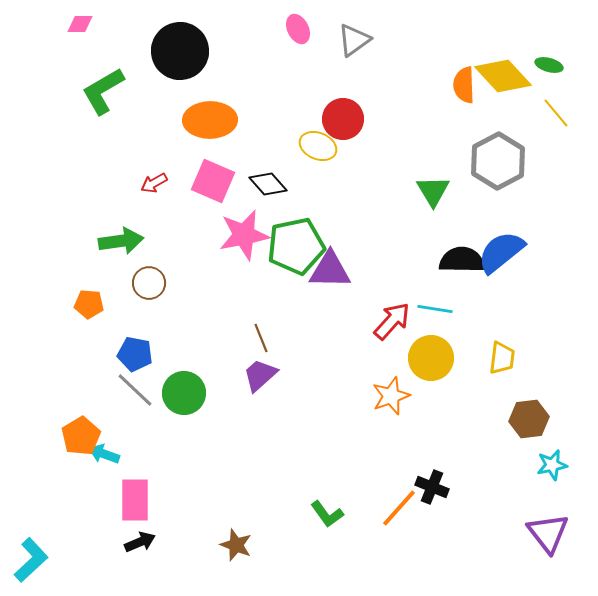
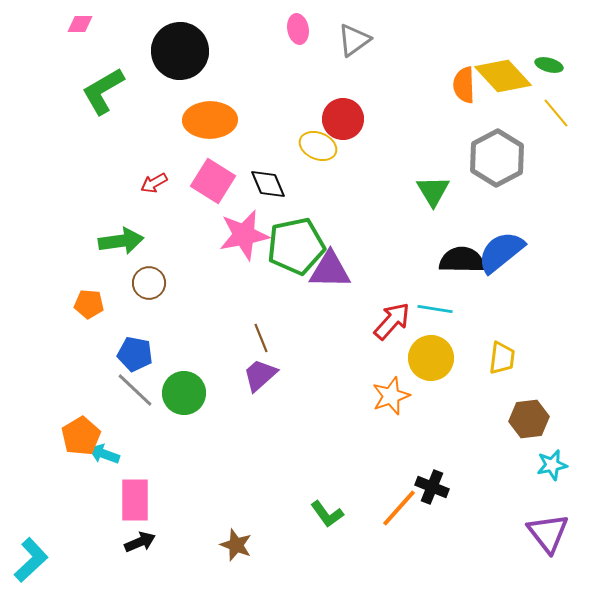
pink ellipse at (298, 29): rotated 16 degrees clockwise
gray hexagon at (498, 161): moved 1 px left, 3 px up
pink square at (213, 181): rotated 9 degrees clockwise
black diamond at (268, 184): rotated 18 degrees clockwise
